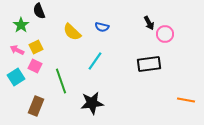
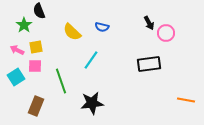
green star: moved 3 px right
pink circle: moved 1 px right, 1 px up
yellow square: rotated 16 degrees clockwise
cyan line: moved 4 px left, 1 px up
pink square: rotated 24 degrees counterclockwise
